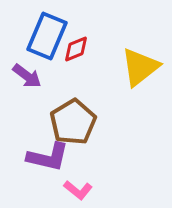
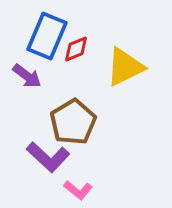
yellow triangle: moved 15 px left; rotated 12 degrees clockwise
purple L-shape: rotated 30 degrees clockwise
